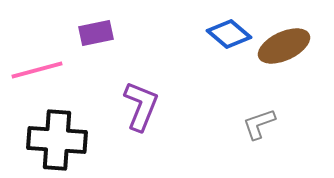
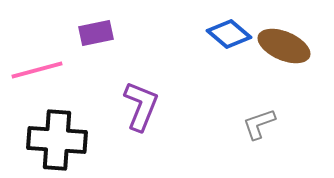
brown ellipse: rotated 48 degrees clockwise
